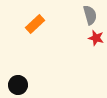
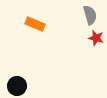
orange rectangle: rotated 66 degrees clockwise
black circle: moved 1 px left, 1 px down
